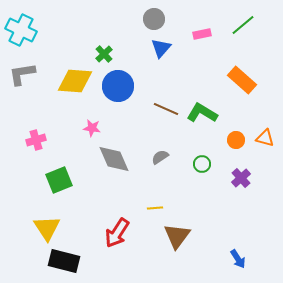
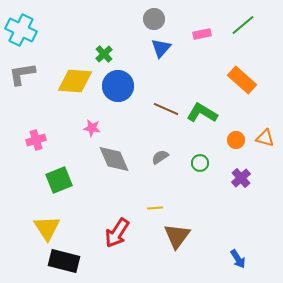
green circle: moved 2 px left, 1 px up
